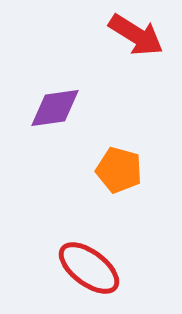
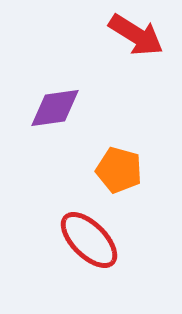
red ellipse: moved 28 px up; rotated 8 degrees clockwise
